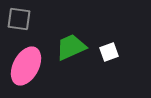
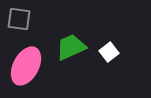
white square: rotated 18 degrees counterclockwise
